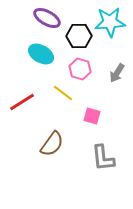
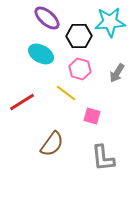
purple ellipse: rotated 12 degrees clockwise
yellow line: moved 3 px right
